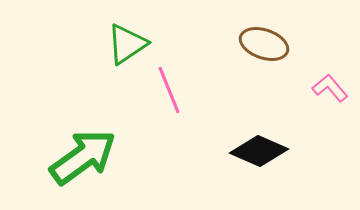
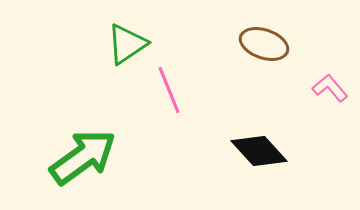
black diamond: rotated 24 degrees clockwise
